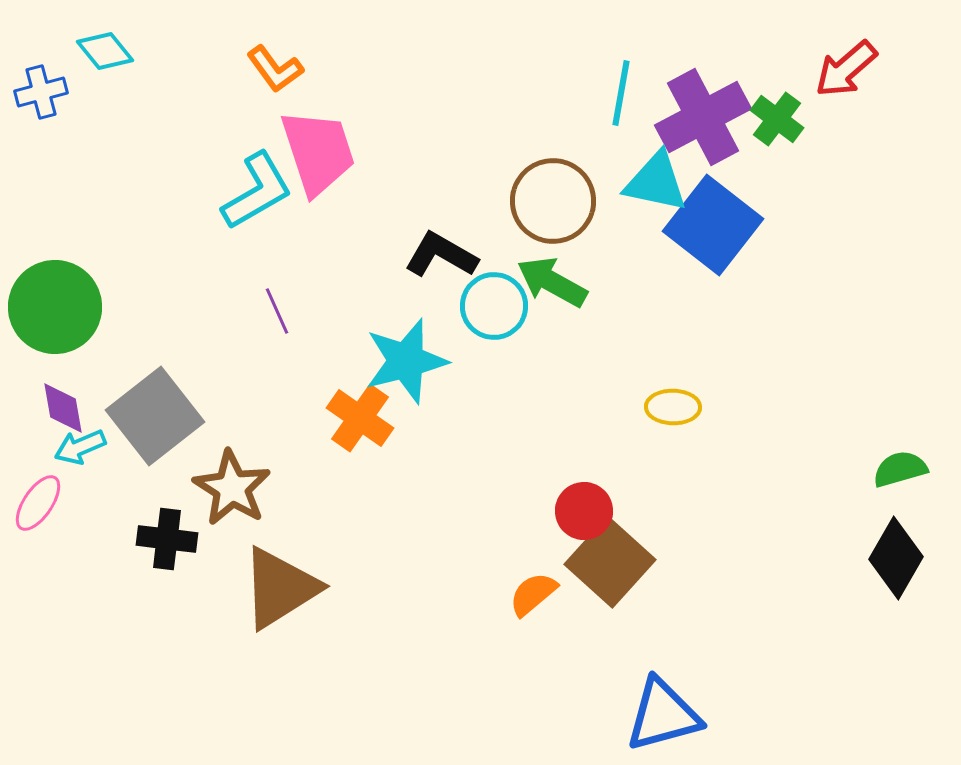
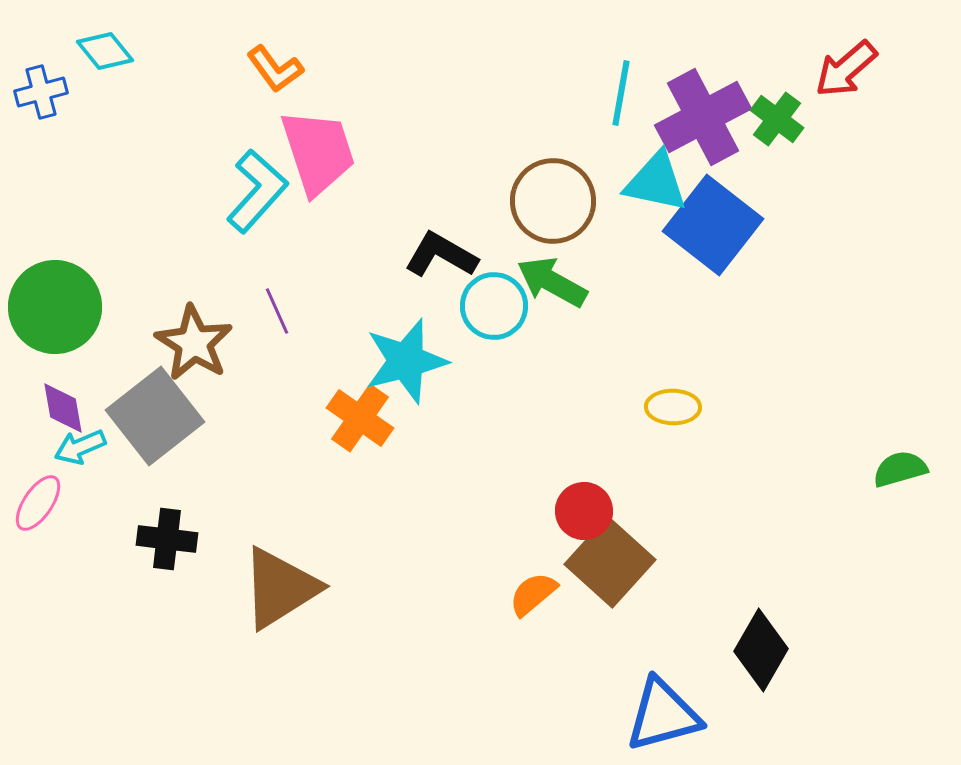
cyan L-shape: rotated 18 degrees counterclockwise
brown star: moved 38 px left, 145 px up
black diamond: moved 135 px left, 92 px down
